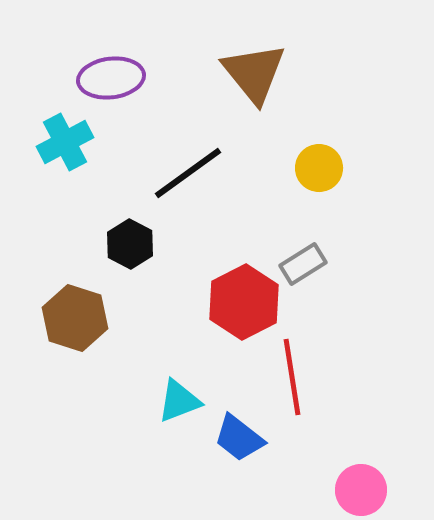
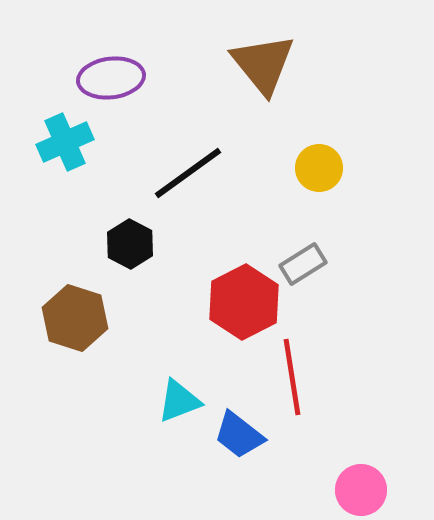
brown triangle: moved 9 px right, 9 px up
cyan cross: rotated 4 degrees clockwise
blue trapezoid: moved 3 px up
